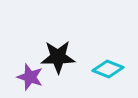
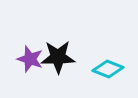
purple star: moved 18 px up
